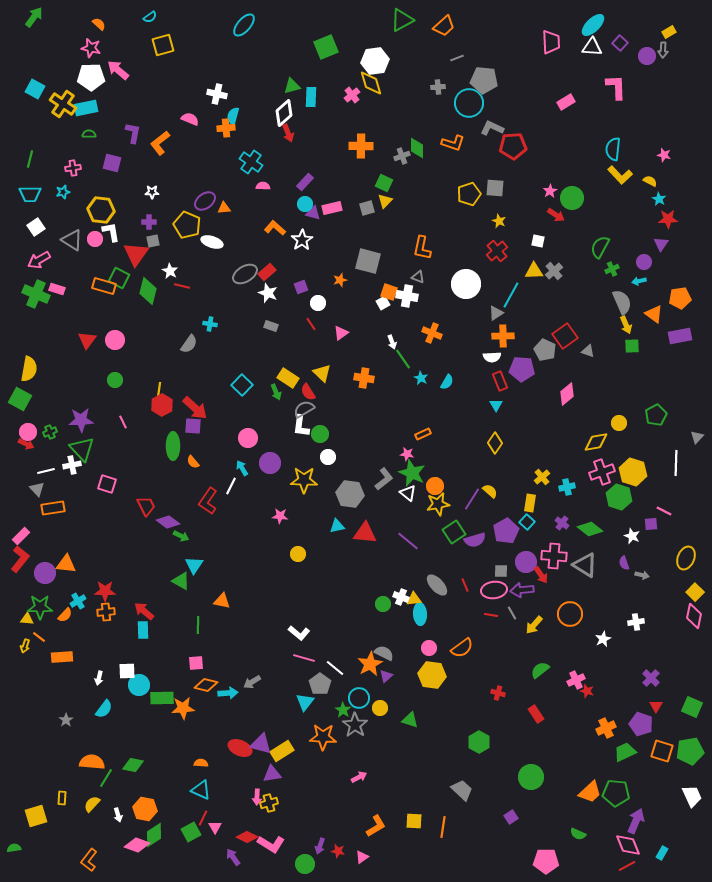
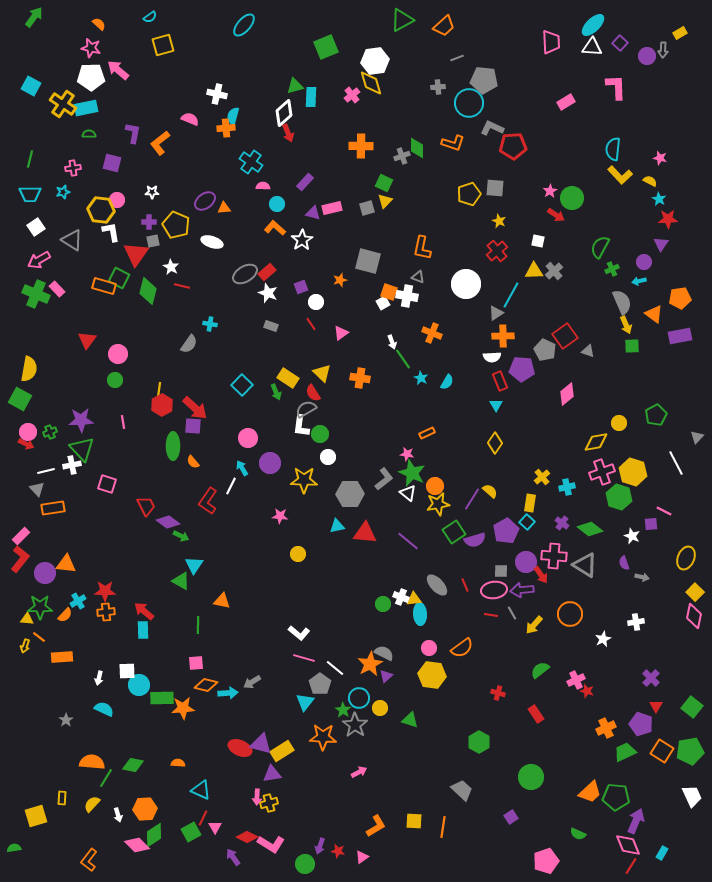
yellow rectangle at (669, 32): moved 11 px right, 1 px down
green triangle at (292, 86): moved 3 px right
cyan square at (35, 89): moved 4 px left, 3 px up
pink star at (664, 155): moved 4 px left, 3 px down
cyan circle at (305, 204): moved 28 px left
yellow pentagon at (187, 225): moved 11 px left
pink circle at (95, 239): moved 22 px right, 39 px up
white star at (170, 271): moved 1 px right, 4 px up
pink rectangle at (57, 289): rotated 28 degrees clockwise
white circle at (318, 303): moved 2 px left, 1 px up
pink circle at (115, 340): moved 3 px right, 14 px down
orange cross at (364, 378): moved 4 px left
red semicircle at (308, 392): moved 5 px right, 1 px down
gray semicircle at (304, 409): moved 2 px right
pink line at (123, 422): rotated 16 degrees clockwise
orange rectangle at (423, 434): moved 4 px right, 1 px up
white line at (676, 463): rotated 30 degrees counterclockwise
gray hexagon at (350, 494): rotated 8 degrees counterclockwise
gray arrow at (642, 575): moved 2 px down
green square at (692, 707): rotated 15 degrees clockwise
cyan semicircle at (104, 709): rotated 102 degrees counterclockwise
orange square at (662, 751): rotated 15 degrees clockwise
orange semicircle at (201, 763): moved 23 px left
pink arrow at (359, 777): moved 5 px up
green pentagon at (616, 793): moved 4 px down
orange hexagon at (145, 809): rotated 15 degrees counterclockwise
pink diamond at (137, 845): rotated 25 degrees clockwise
pink pentagon at (546, 861): rotated 20 degrees counterclockwise
red line at (627, 866): moved 4 px right; rotated 30 degrees counterclockwise
